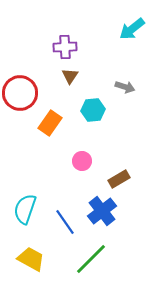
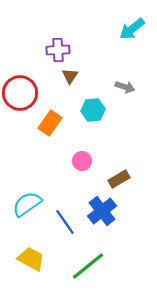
purple cross: moved 7 px left, 3 px down
cyan semicircle: moved 2 px right, 5 px up; rotated 36 degrees clockwise
green line: moved 3 px left, 7 px down; rotated 6 degrees clockwise
